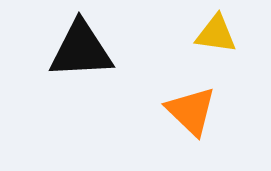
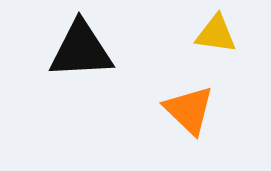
orange triangle: moved 2 px left, 1 px up
